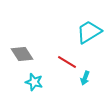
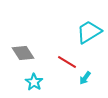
gray diamond: moved 1 px right, 1 px up
cyan arrow: rotated 16 degrees clockwise
cyan star: rotated 18 degrees clockwise
